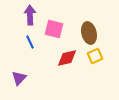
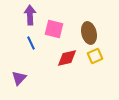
blue line: moved 1 px right, 1 px down
